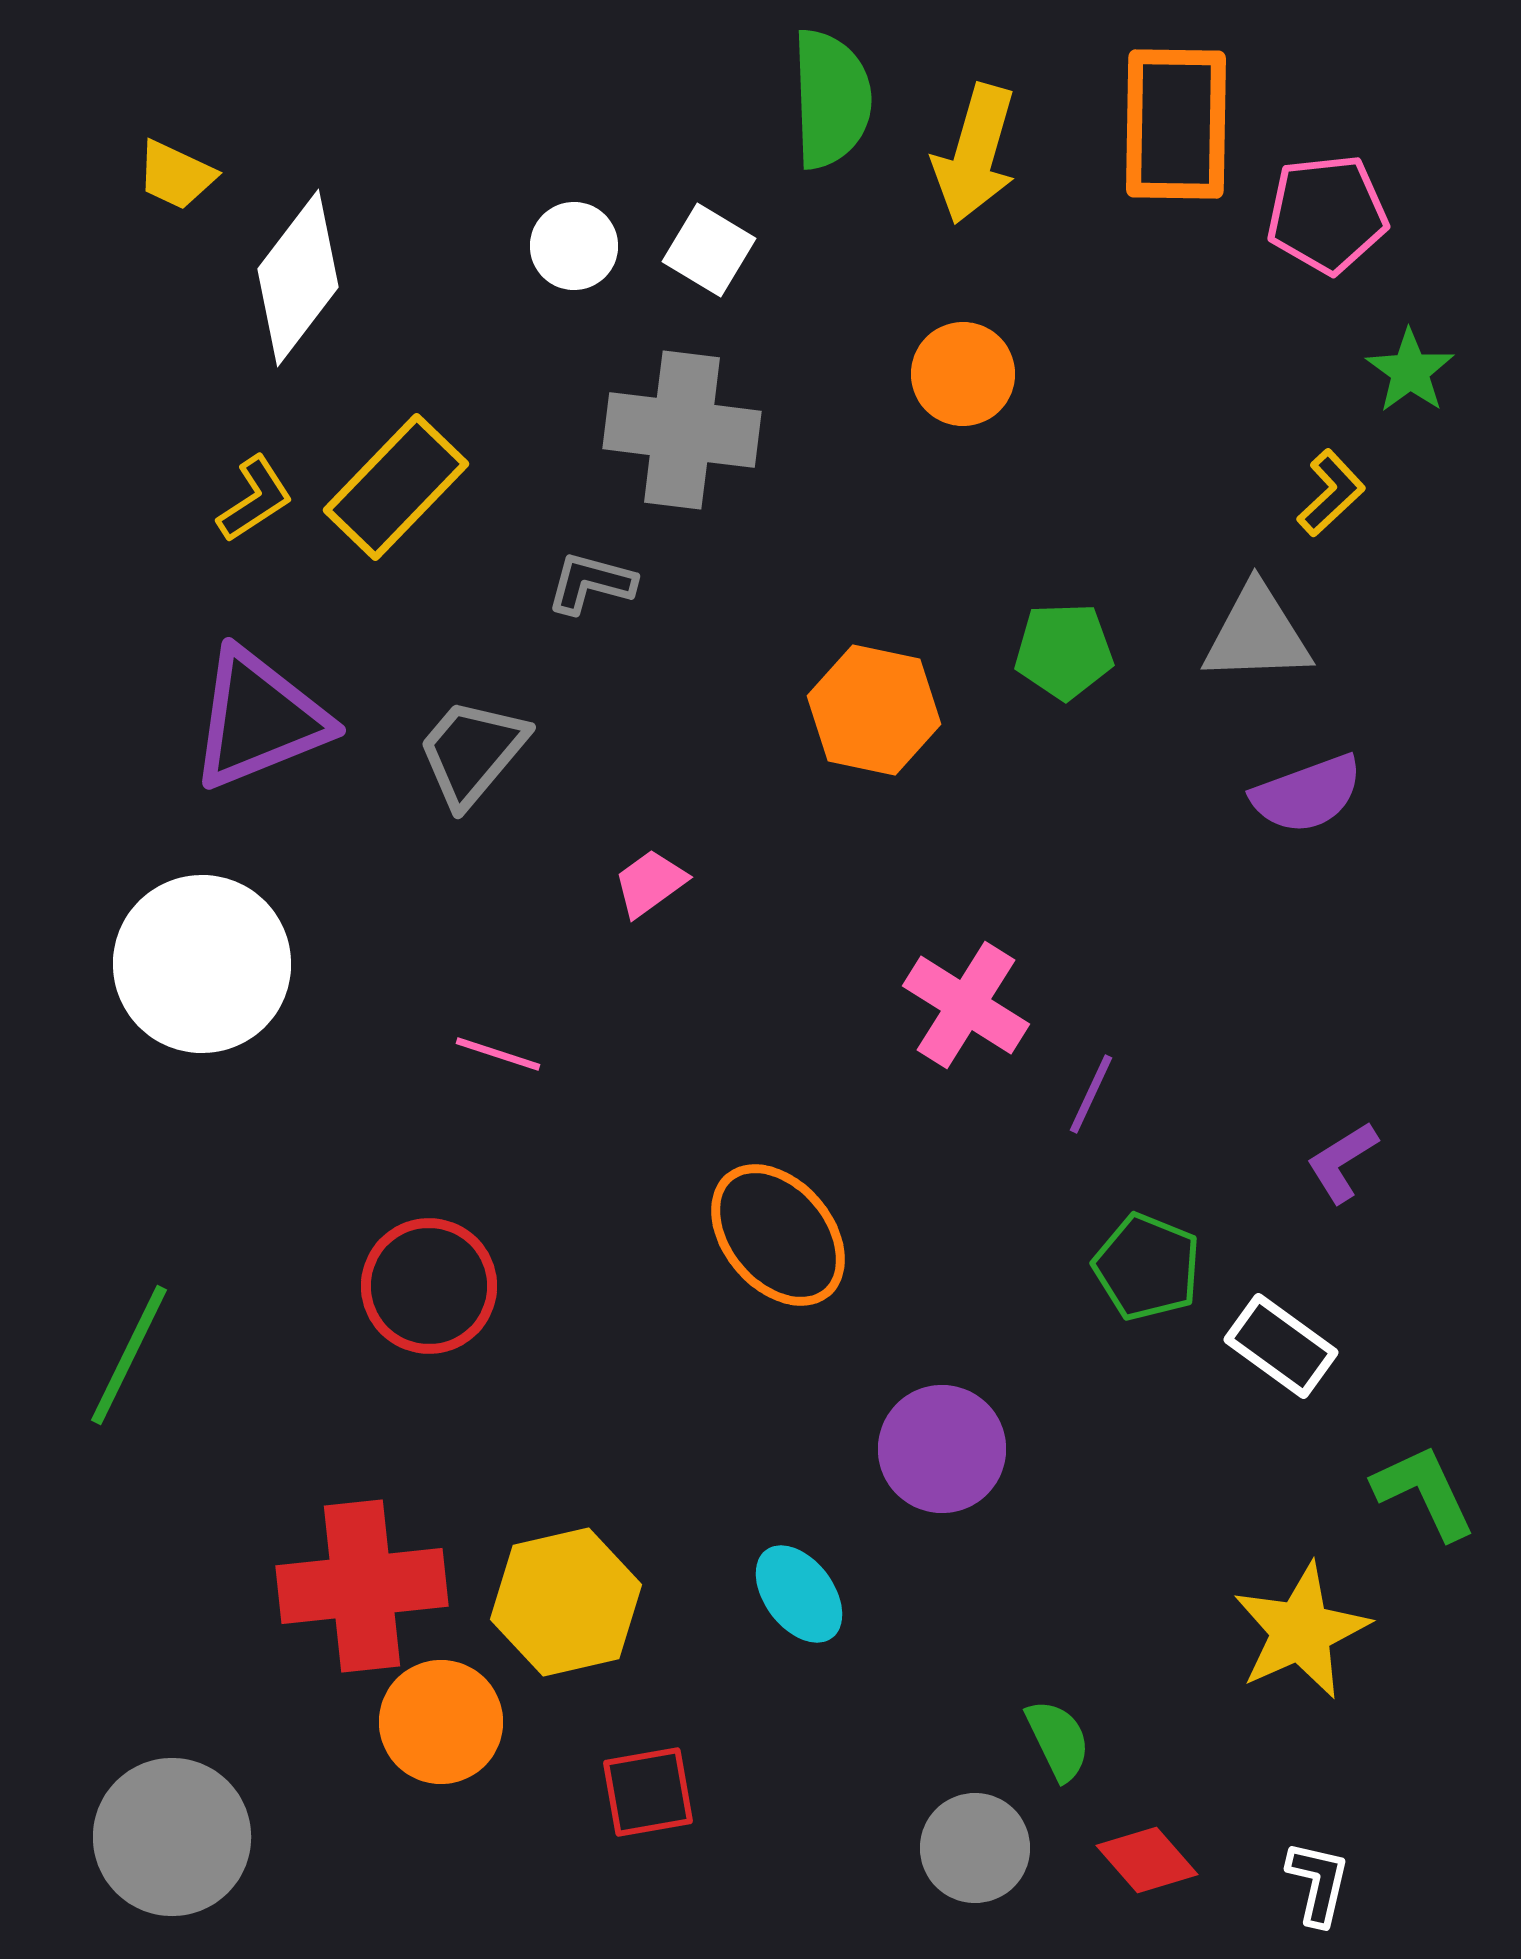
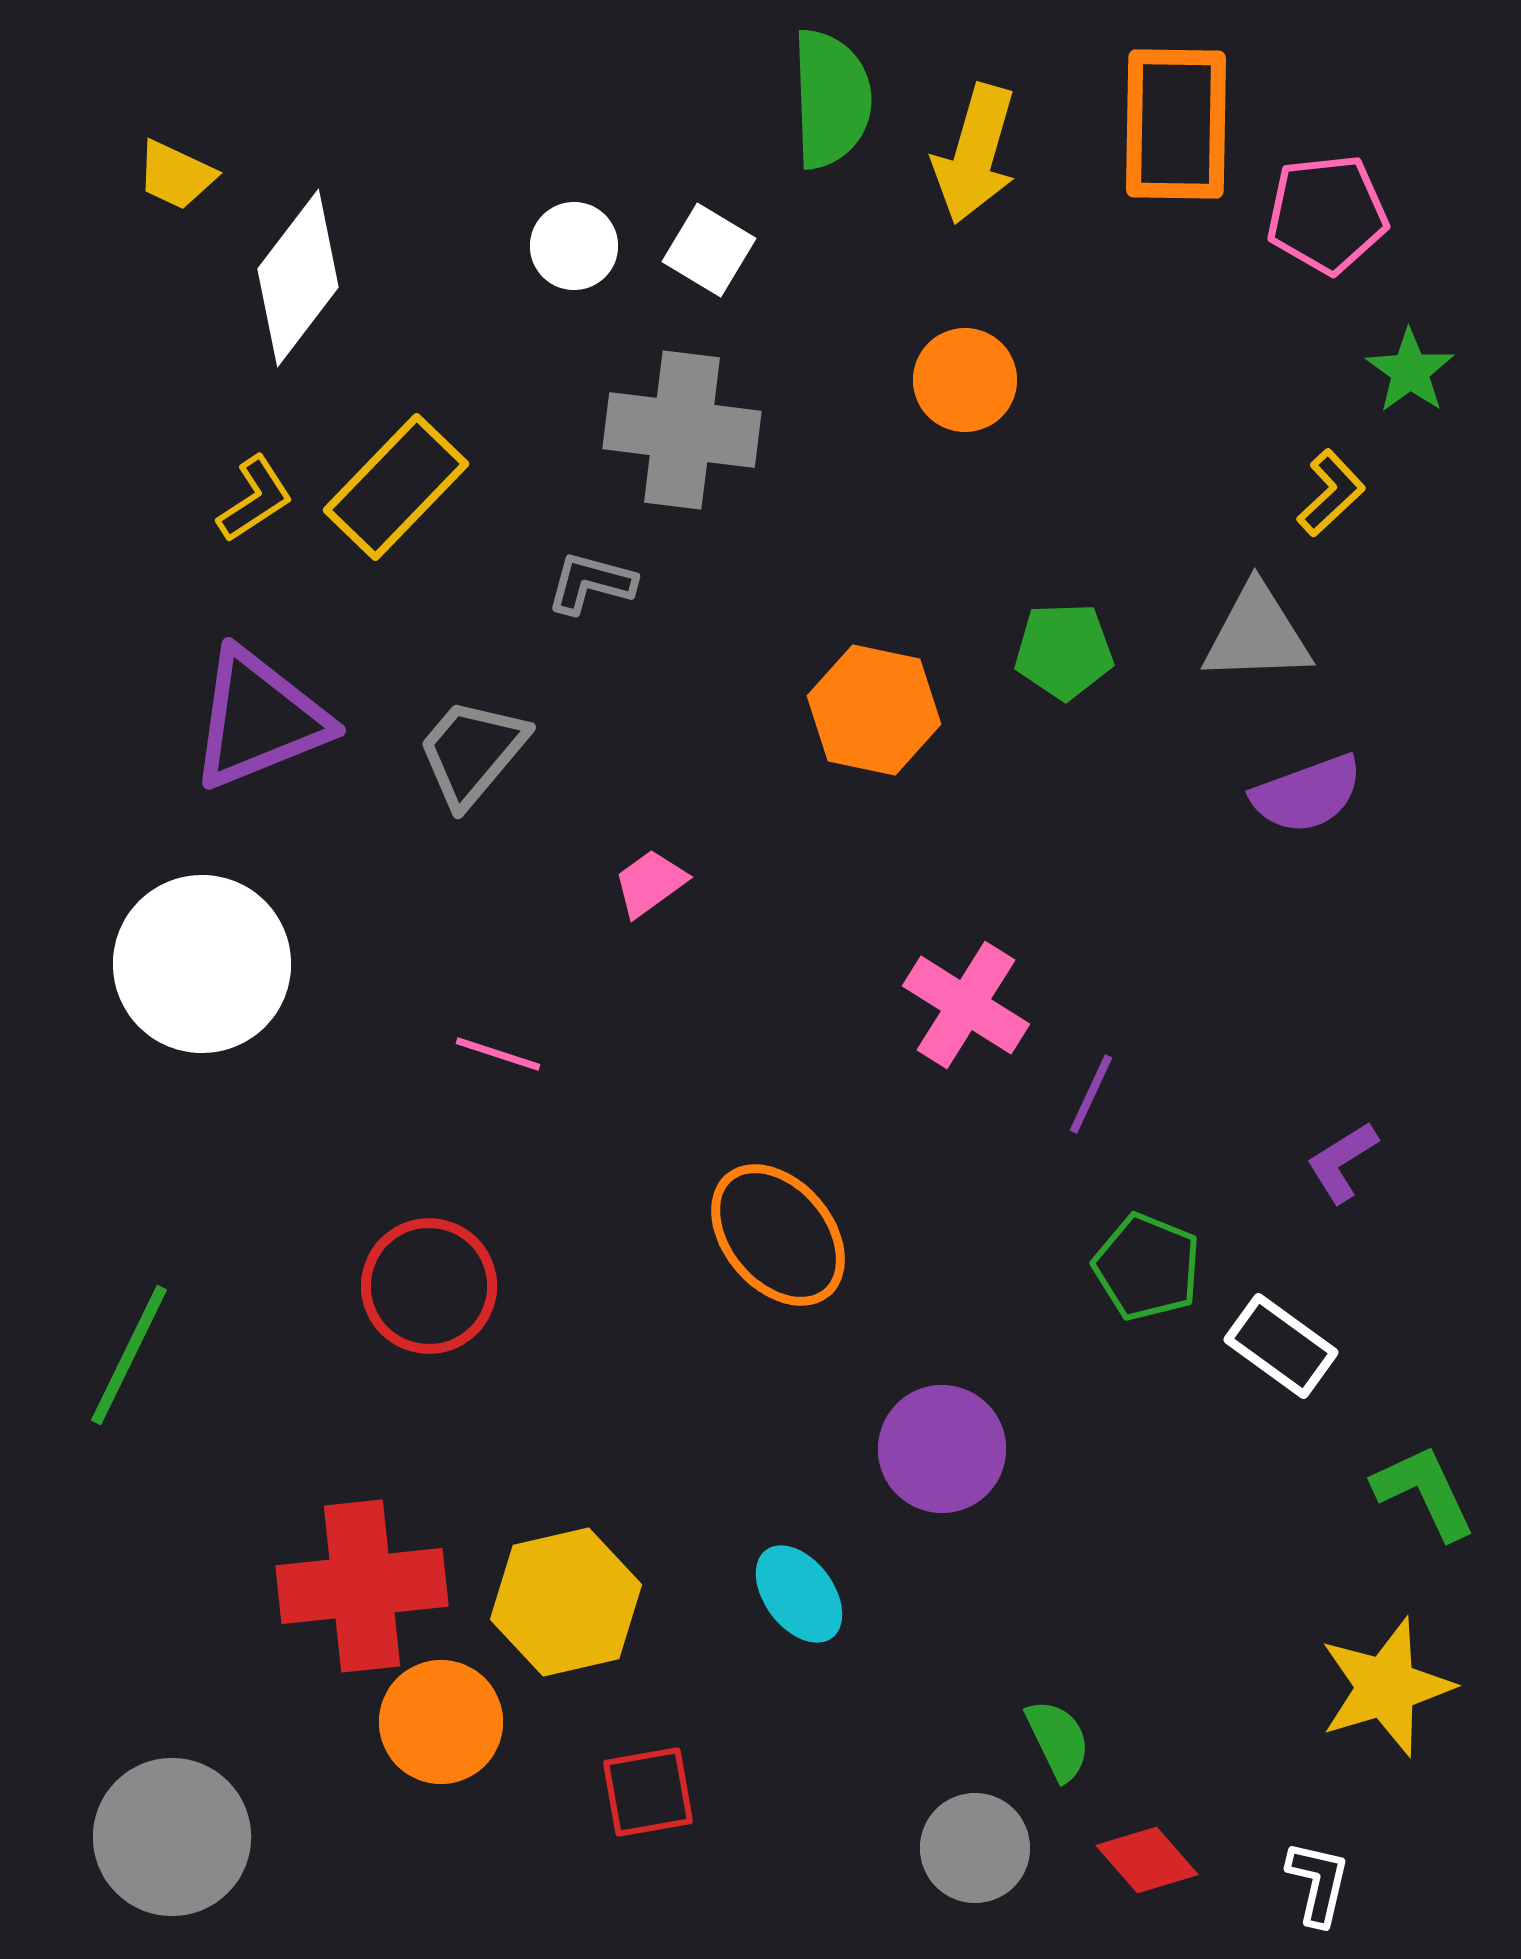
orange circle at (963, 374): moved 2 px right, 6 px down
yellow star at (1301, 1631): moved 85 px right, 56 px down; rotated 7 degrees clockwise
